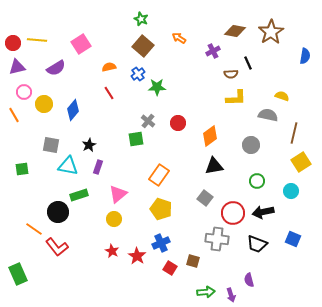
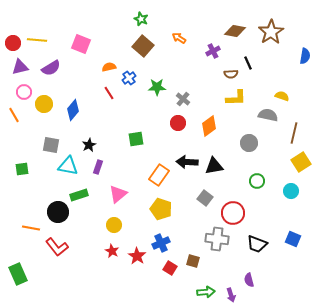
pink square at (81, 44): rotated 36 degrees counterclockwise
purple triangle at (17, 67): moved 3 px right
purple semicircle at (56, 68): moved 5 px left
blue cross at (138, 74): moved 9 px left, 4 px down
gray cross at (148, 121): moved 35 px right, 22 px up
orange diamond at (210, 136): moved 1 px left, 10 px up
gray circle at (251, 145): moved 2 px left, 2 px up
black arrow at (263, 212): moved 76 px left, 50 px up; rotated 15 degrees clockwise
yellow circle at (114, 219): moved 6 px down
orange line at (34, 229): moved 3 px left, 1 px up; rotated 24 degrees counterclockwise
